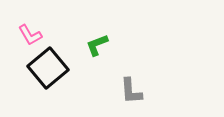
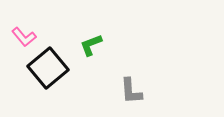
pink L-shape: moved 6 px left, 2 px down; rotated 10 degrees counterclockwise
green L-shape: moved 6 px left
